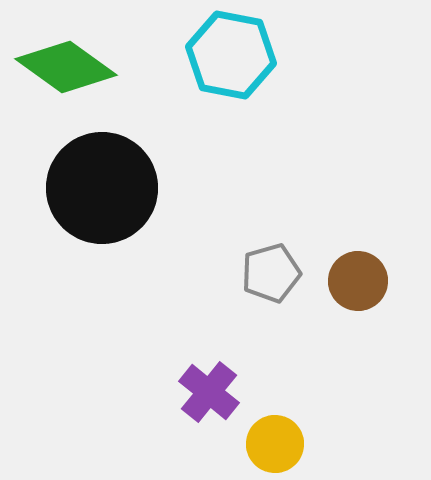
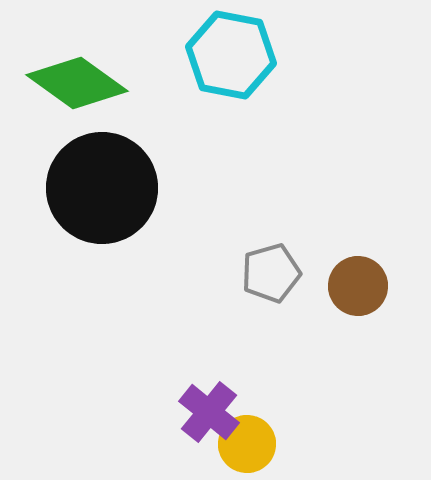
green diamond: moved 11 px right, 16 px down
brown circle: moved 5 px down
purple cross: moved 20 px down
yellow circle: moved 28 px left
